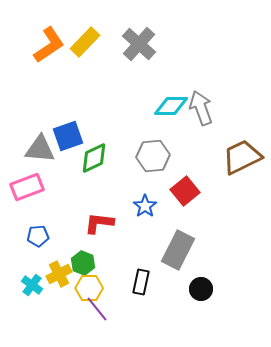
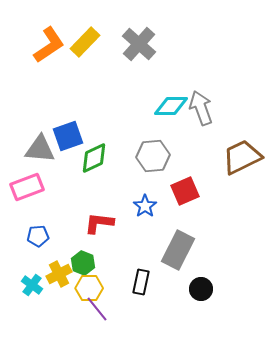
red square: rotated 16 degrees clockwise
